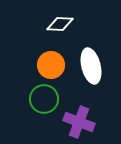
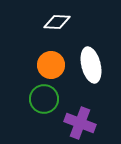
white diamond: moved 3 px left, 2 px up
white ellipse: moved 1 px up
purple cross: moved 1 px right, 1 px down
